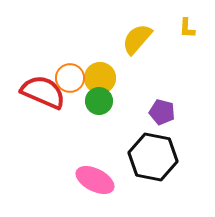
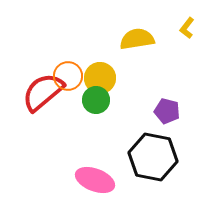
yellow L-shape: rotated 35 degrees clockwise
yellow semicircle: rotated 40 degrees clockwise
orange circle: moved 2 px left, 2 px up
red semicircle: rotated 63 degrees counterclockwise
green circle: moved 3 px left, 1 px up
purple pentagon: moved 5 px right, 1 px up
pink ellipse: rotated 6 degrees counterclockwise
